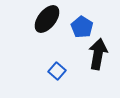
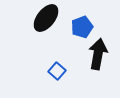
black ellipse: moved 1 px left, 1 px up
blue pentagon: rotated 20 degrees clockwise
